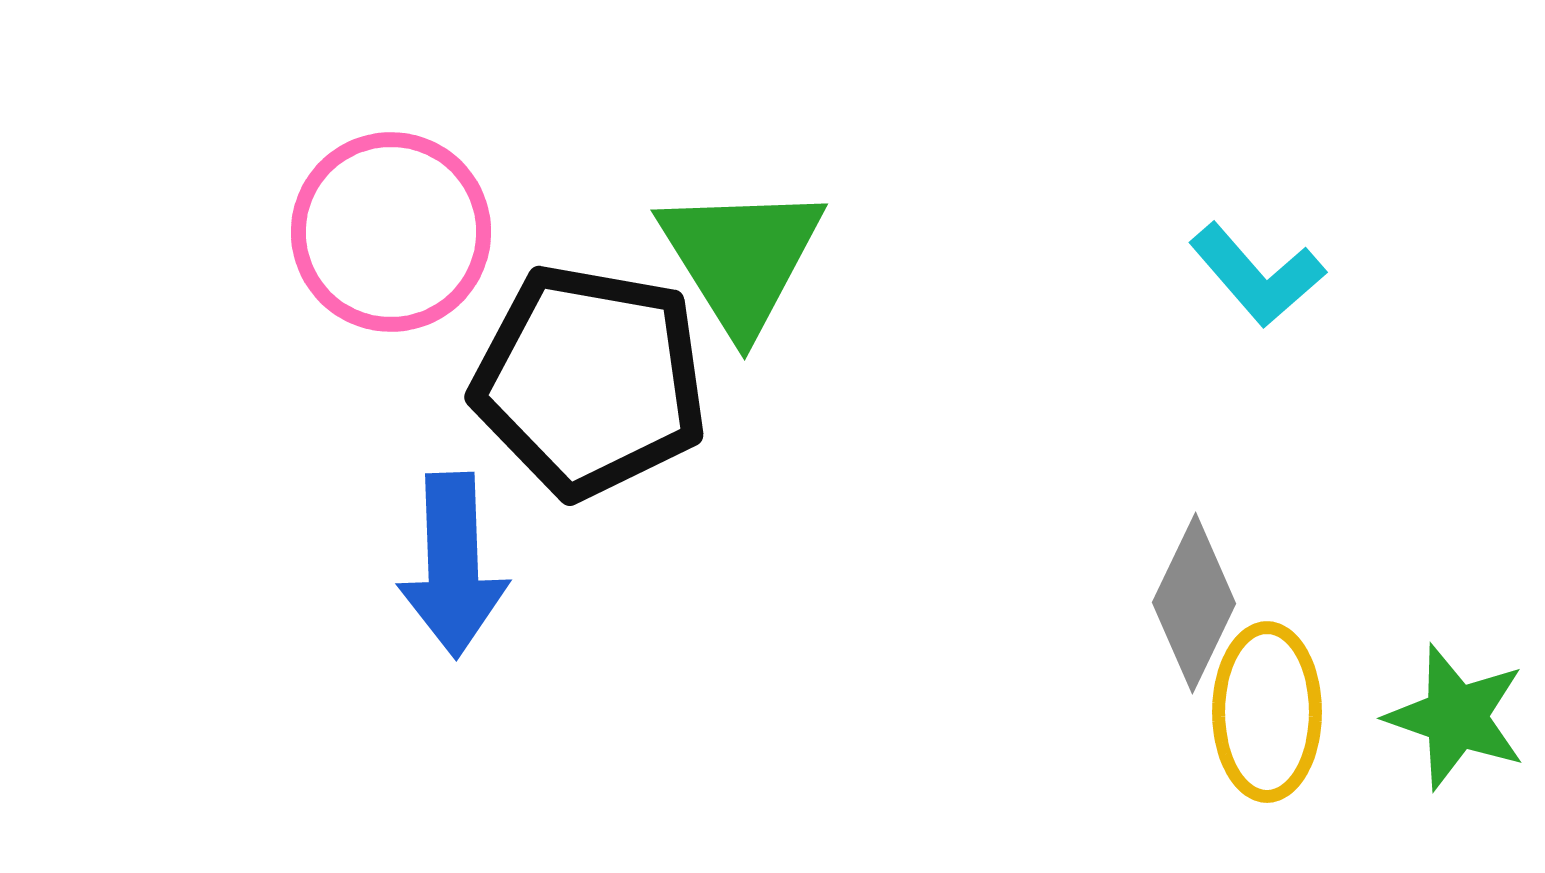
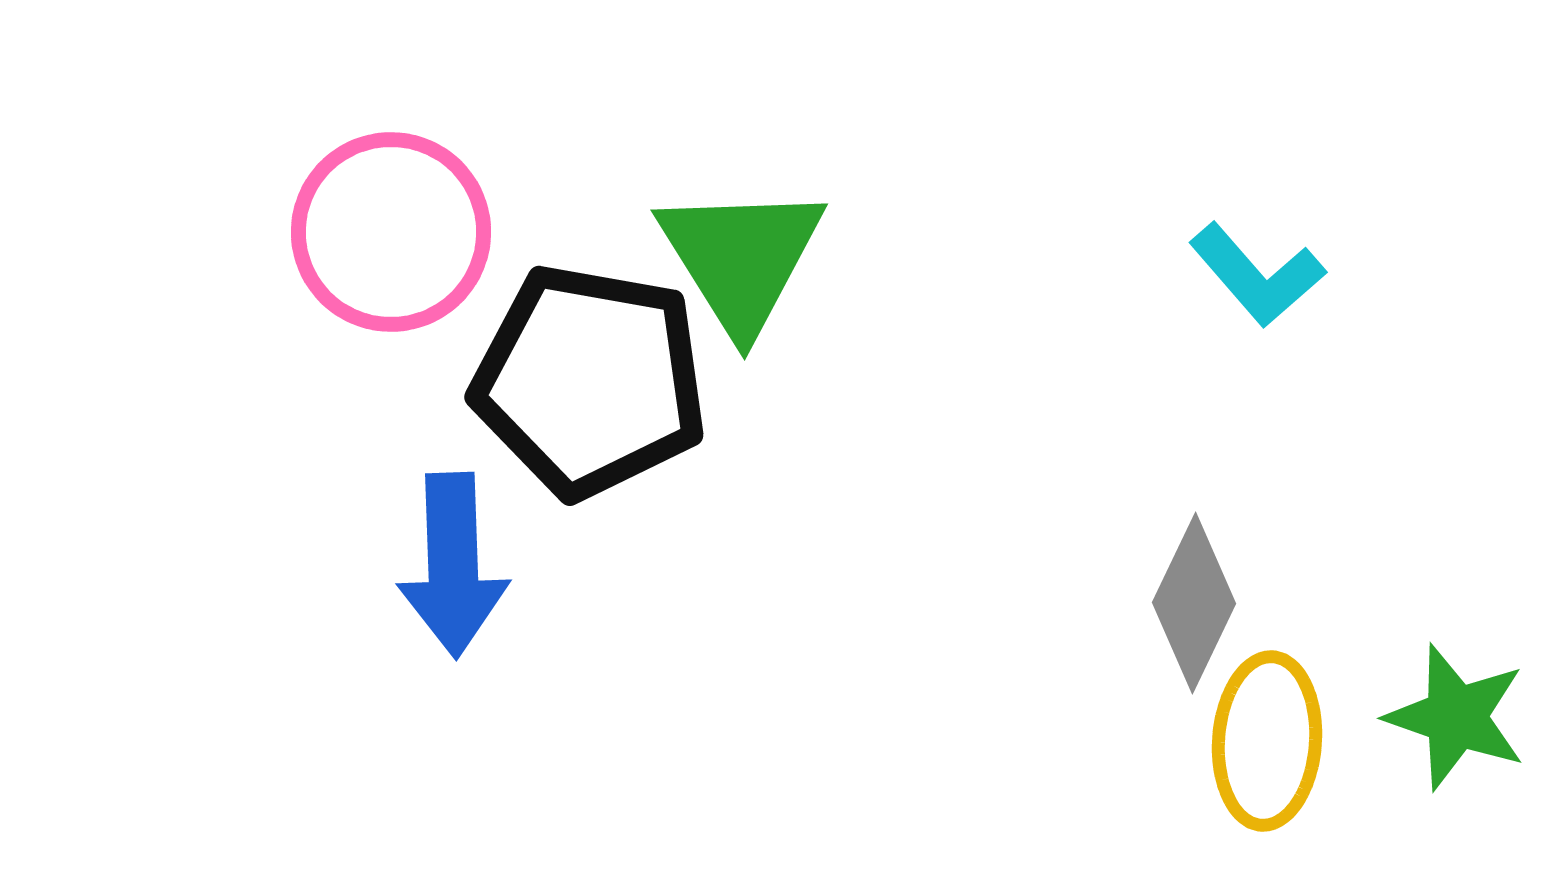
yellow ellipse: moved 29 px down; rotated 4 degrees clockwise
